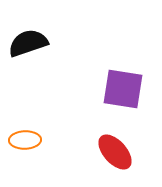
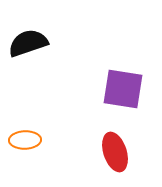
red ellipse: rotated 24 degrees clockwise
